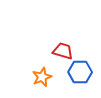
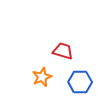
blue hexagon: moved 10 px down
